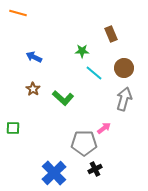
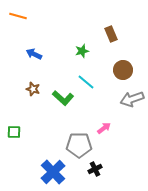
orange line: moved 3 px down
green star: rotated 16 degrees counterclockwise
blue arrow: moved 3 px up
brown circle: moved 1 px left, 2 px down
cyan line: moved 8 px left, 9 px down
brown star: rotated 16 degrees counterclockwise
gray arrow: moved 8 px right; rotated 125 degrees counterclockwise
green square: moved 1 px right, 4 px down
gray pentagon: moved 5 px left, 2 px down
blue cross: moved 1 px left, 1 px up
